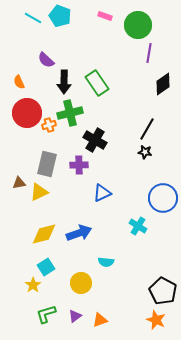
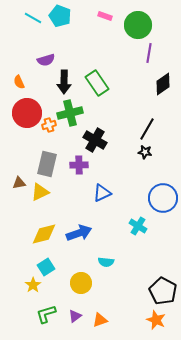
purple semicircle: rotated 60 degrees counterclockwise
yellow triangle: moved 1 px right
